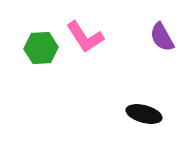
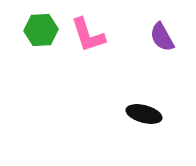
pink L-shape: moved 3 px right, 2 px up; rotated 15 degrees clockwise
green hexagon: moved 18 px up
